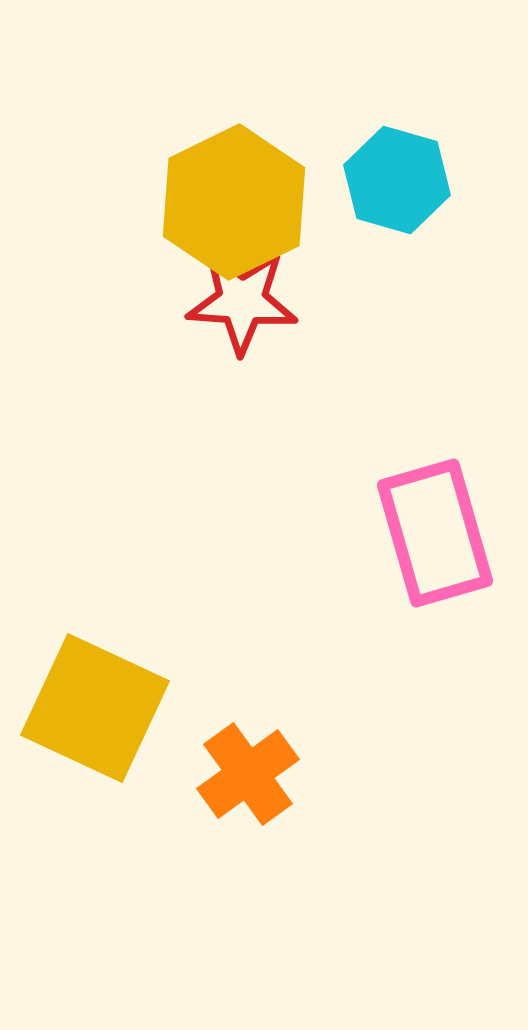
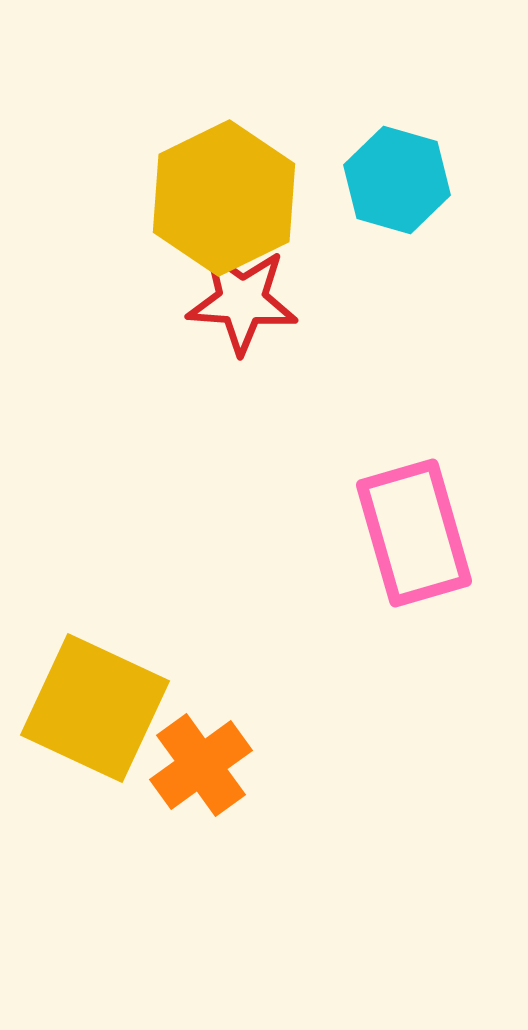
yellow hexagon: moved 10 px left, 4 px up
pink rectangle: moved 21 px left
orange cross: moved 47 px left, 9 px up
